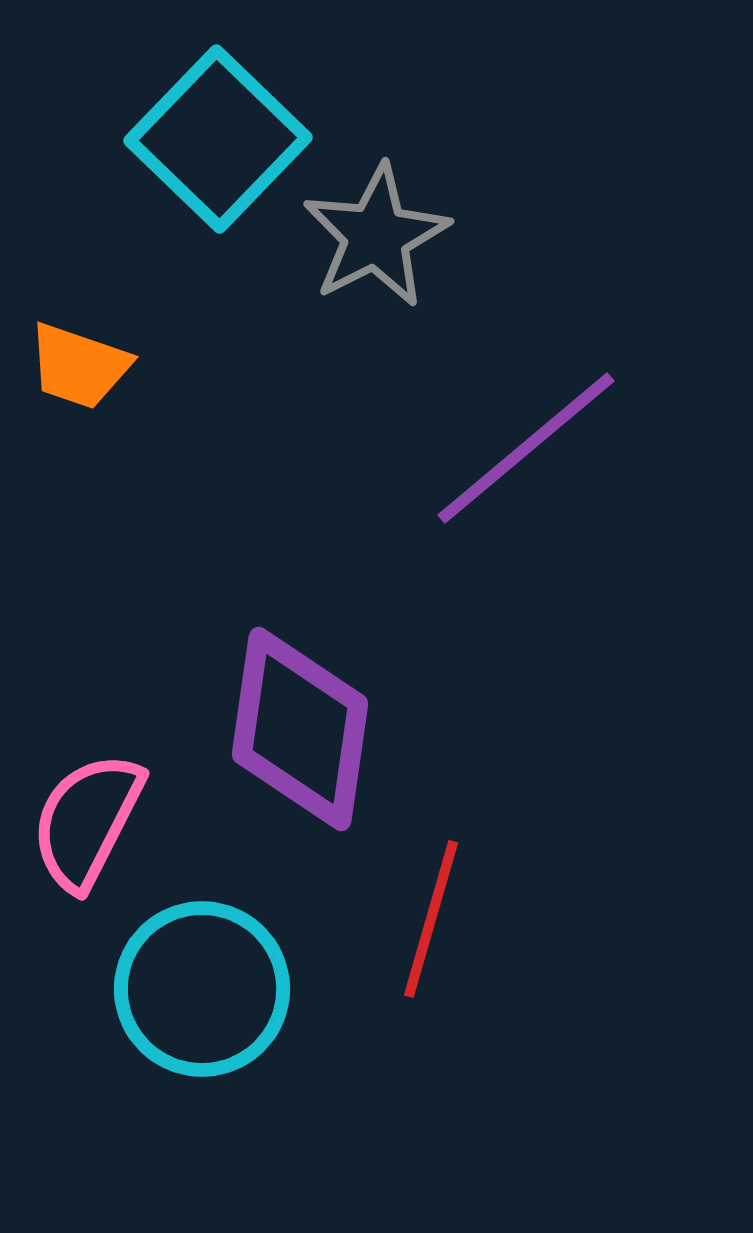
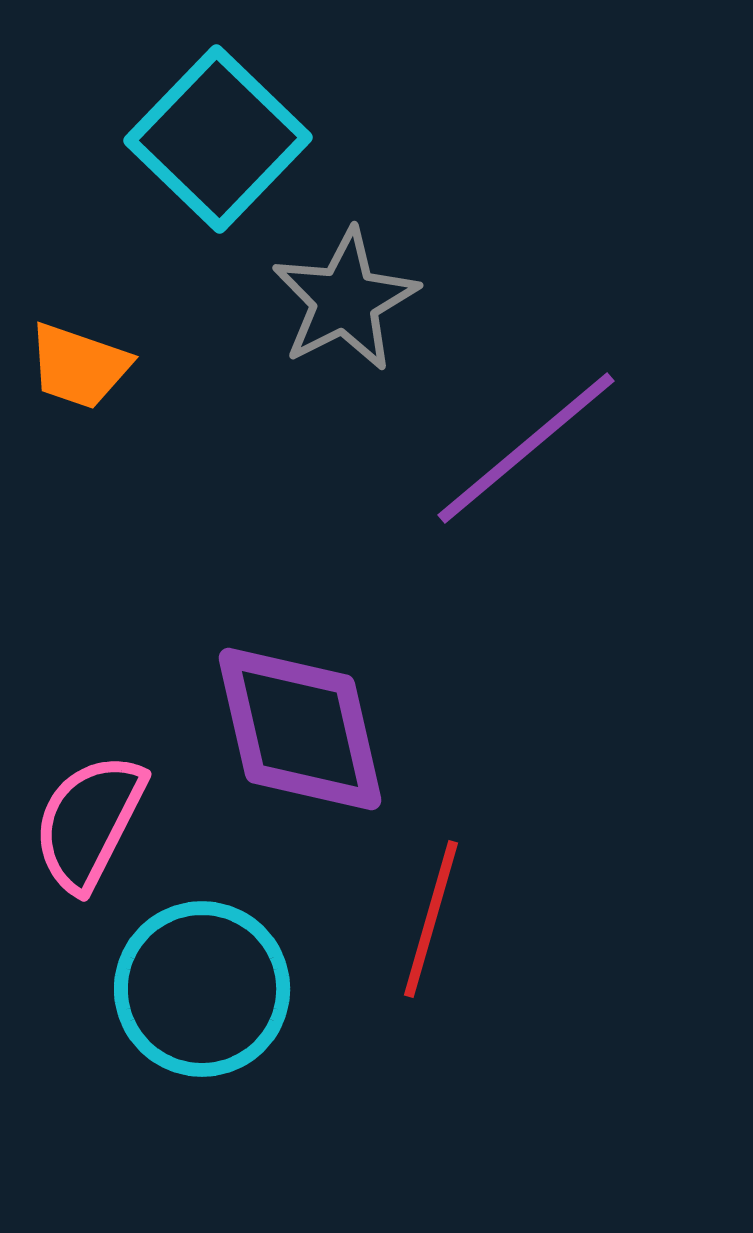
gray star: moved 31 px left, 64 px down
purple diamond: rotated 21 degrees counterclockwise
pink semicircle: moved 2 px right, 1 px down
